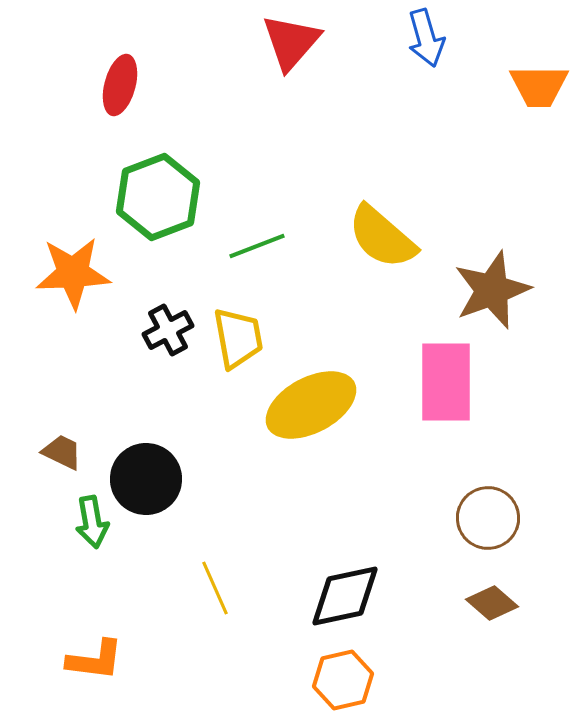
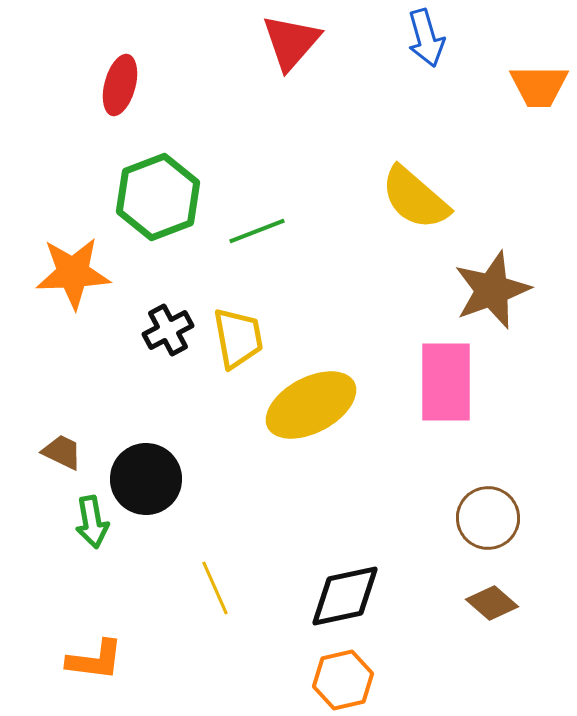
yellow semicircle: moved 33 px right, 39 px up
green line: moved 15 px up
